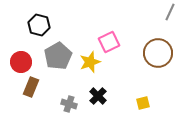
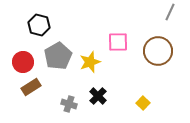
pink square: moved 9 px right; rotated 25 degrees clockwise
brown circle: moved 2 px up
red circle: moved 2 px right
brown rectangle: rotated 36 degrees clockwise
yellow square: rotated 32 degrees counterclockwise
